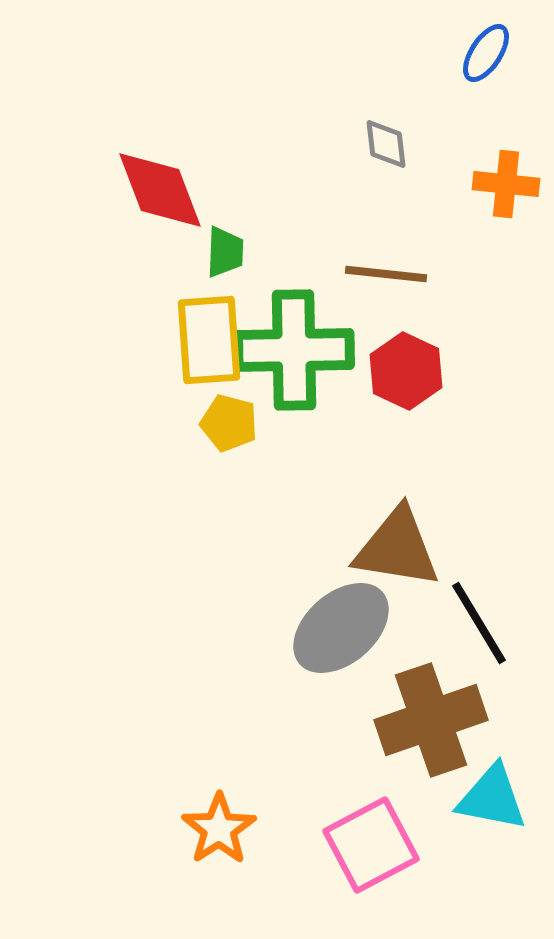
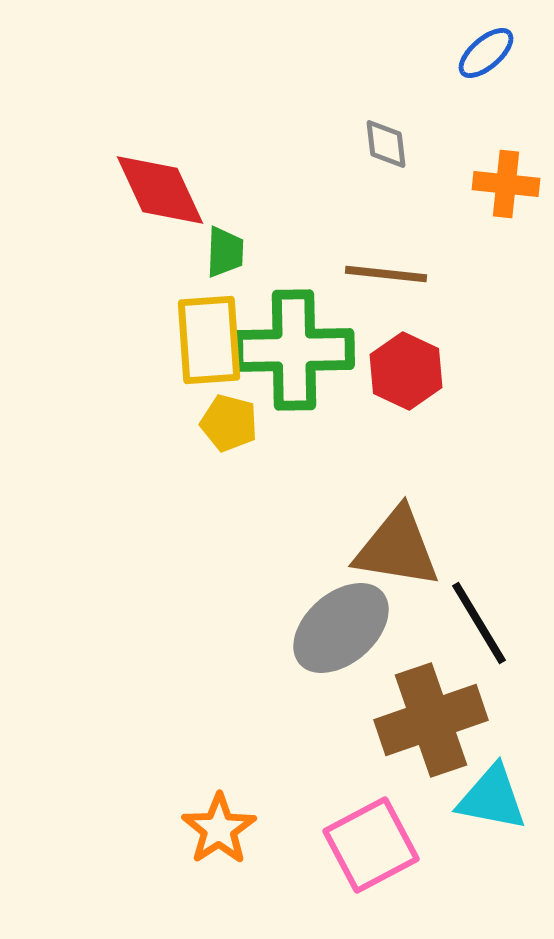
blue ellipse: rotated 16 degrees clockwise
red diamond: rotated 4 degrees counterclockwise
